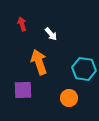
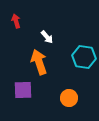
red arrow: moved 6 px left, 3 px up
white arrow: moved 4 px left, 3 px down
cyan hexagon: moved 12 px up
